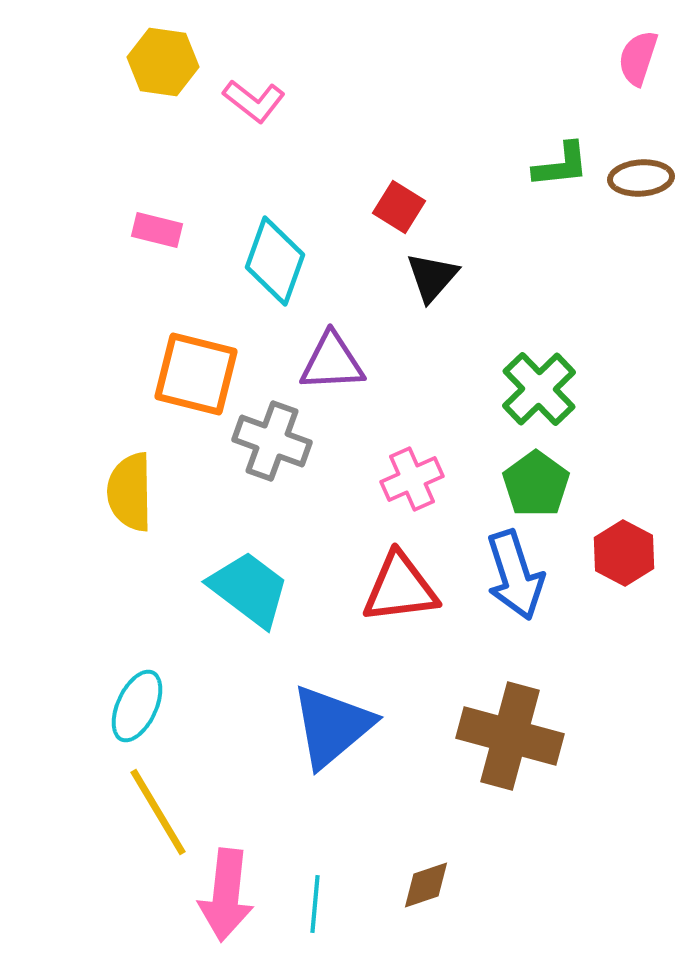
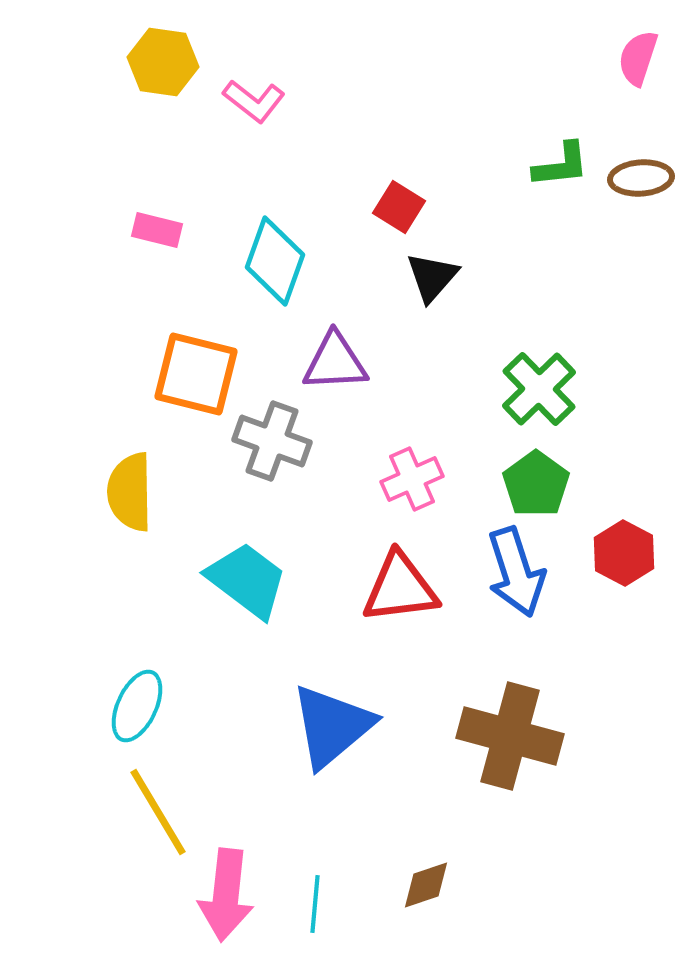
purple triangle: moved 3 px right
blue arrow: moved 1 px right, 3 px up
cyan trapezoid: moved 2 px left, 9 px up
